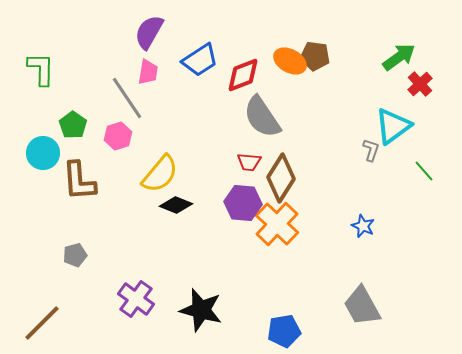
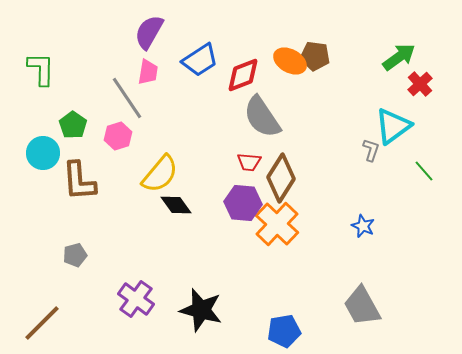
black diamond: rotated 32 degrees clockwise
